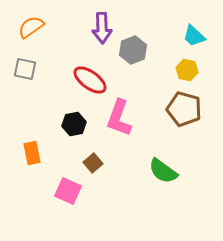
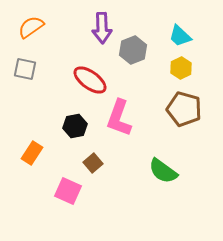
cyan trapezoid: moved 14 px left
yellow hexagon: moved 6 px left, 2 px up; rotated 20 degrees clockwise
black hexagon: moved 1 px right, 2 px down
orange rectangle: rotated 45 degrees clockwise
